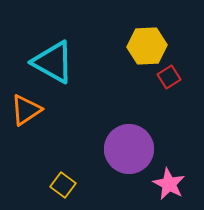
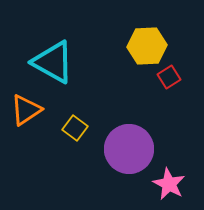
yellow square: moved 12 px right, 57 px up
